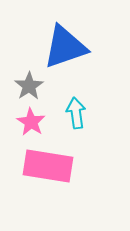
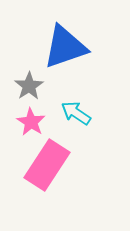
cyan arrow: rotated 48 degrees counterclockwise
pink rectangle: moved 1 px left, 1 px up; rotated 66 degrees counterclockwise
